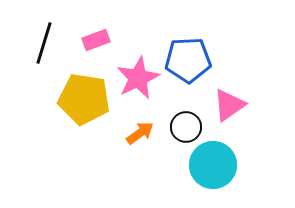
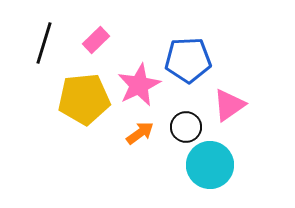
pink rectangle: rotated 24 degrees counterclockwise
pink star: moved 1 px right, 7 px down
yellow pentagon: rotated 15 degrees counterclockwise
cyan circle: moved 3 px left
